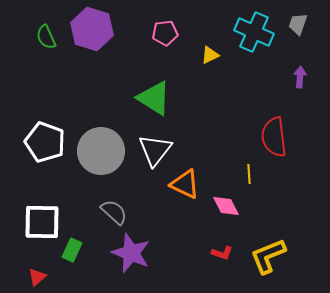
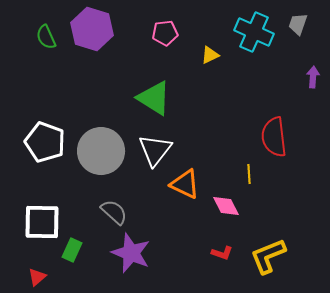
purple arrow: moved 13 px right
